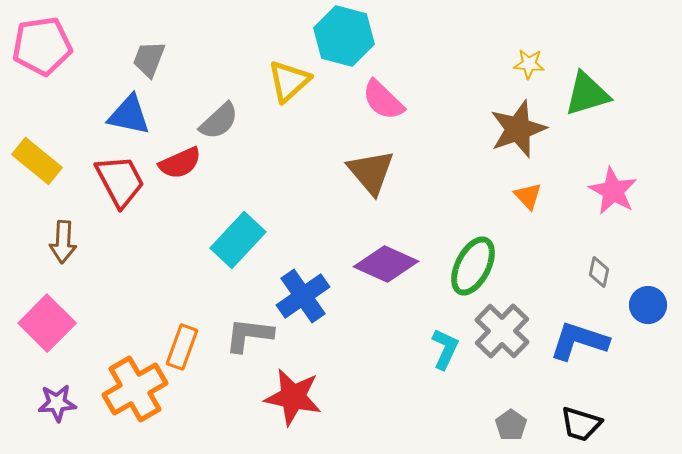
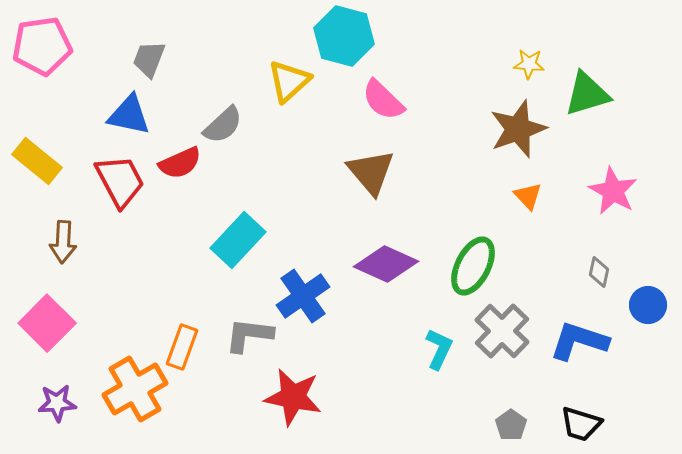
gray semicircle: moved 4 px right, 4 px down
cyan L-shape: moved 6 px left
